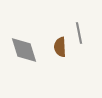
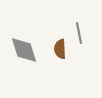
brown semicircle: moved 2 px down
